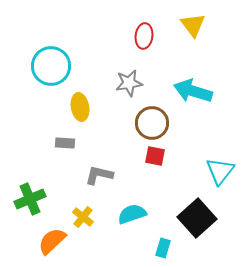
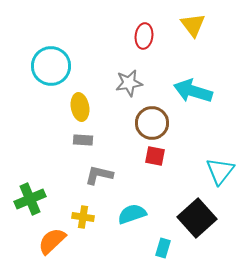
gray rectangle: moved 18 px right, 3 px up
yellow cross: rotated 30 degrees counterclockwise
